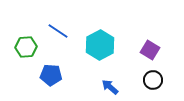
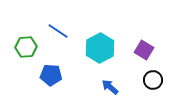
cyan hexagon: moved 3 px down
purple square: moved 6 px left
